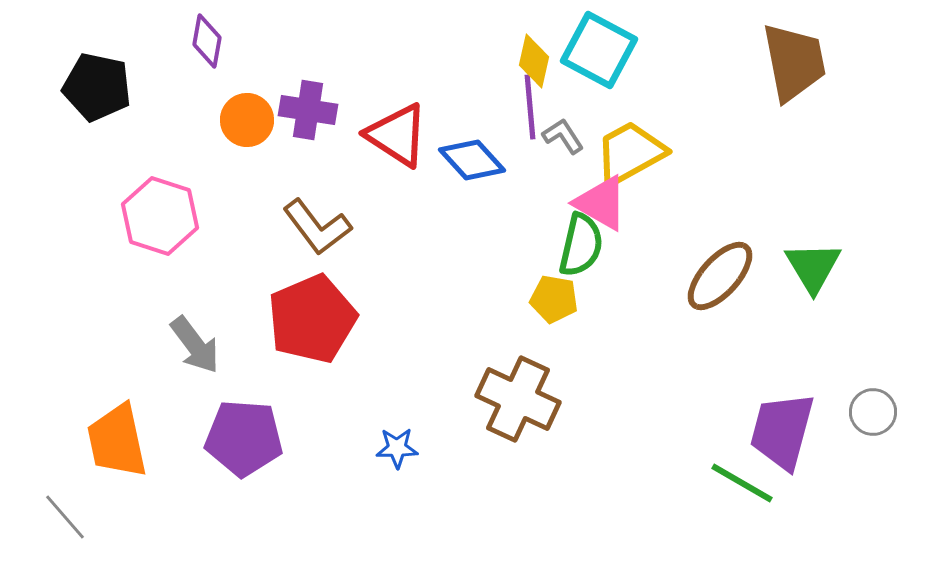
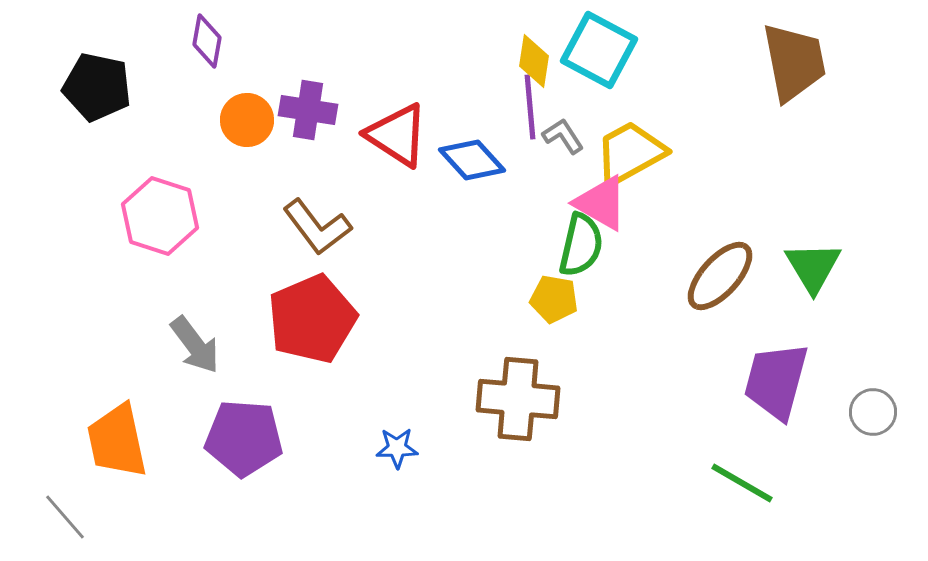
yellow diamond: rotated 4 degrees counterclockwise
brown cross: rotated 20 degrees counterclockwise
purple trapezoid: moved 6 px left, 50 px up
